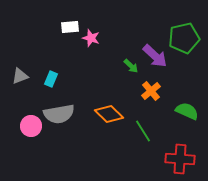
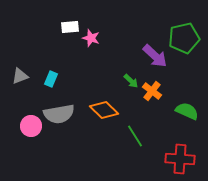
green arrow: moved 15 px down
orange cross: moved 1 px right; rotated 12 degrees counterclockwise
orange diamond: moved 5 px left, 4 px up
green line: moved 8 px left, 5 px down
